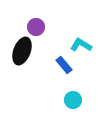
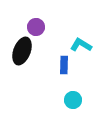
blue rectangle: rotated 42 degrees clockwise
